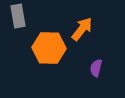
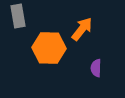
purple semicircle: rotated 12 degrees counterclockwise
